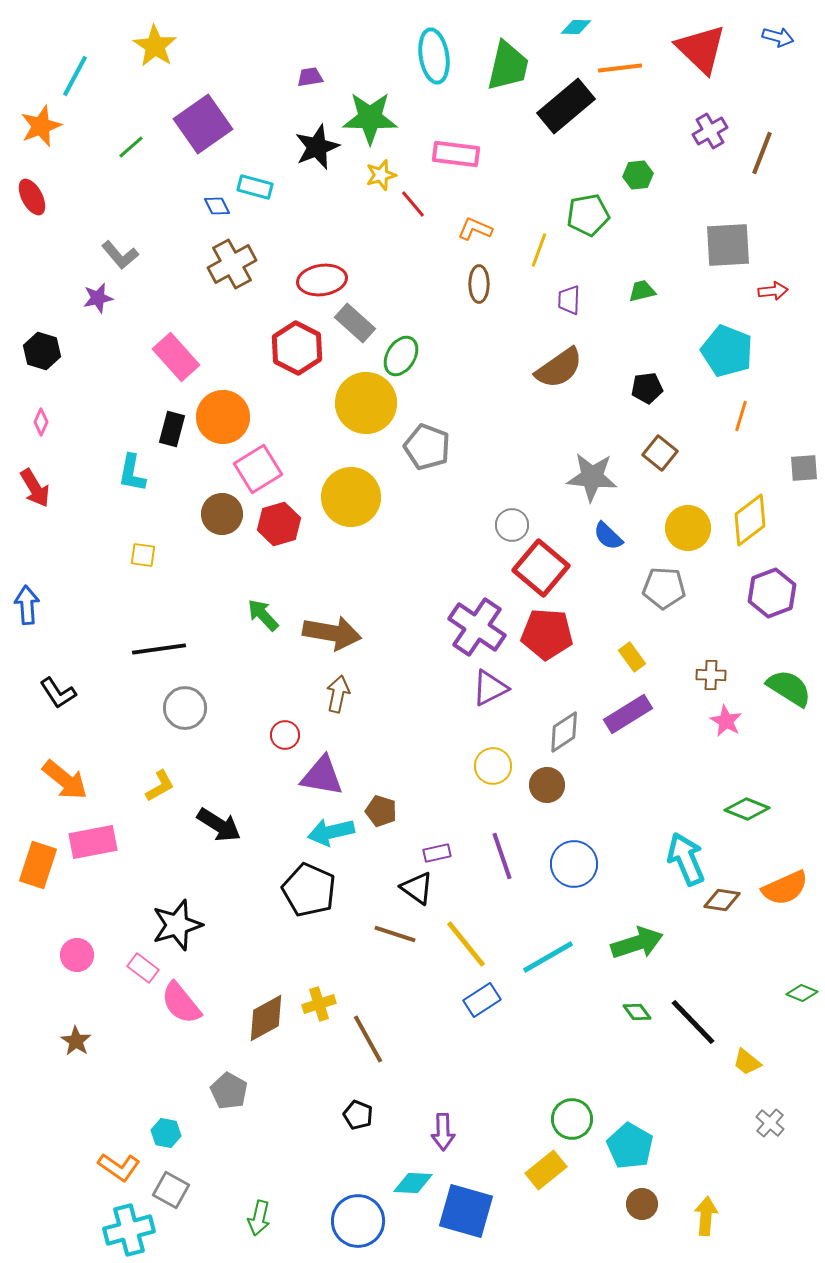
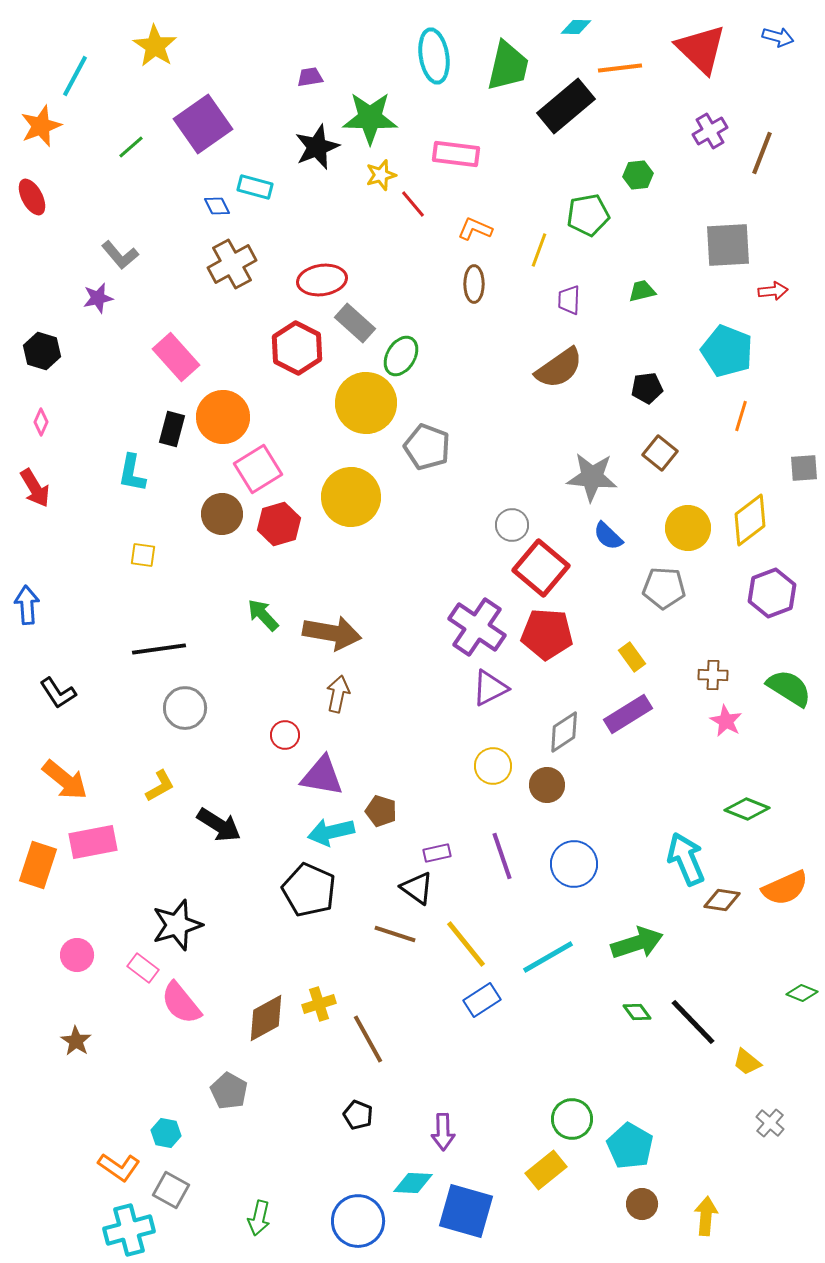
brown ellipse at (479, 284): moved 5 px left
brown cross at (711, 675): moved 2 px right
